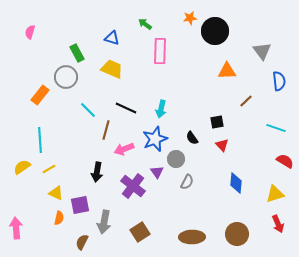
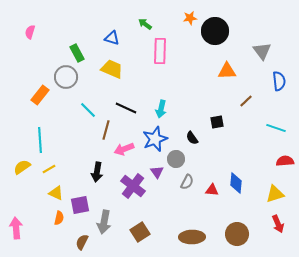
red triangle at (222, 145): moved 10 px left, 45 px down; rotated 40 degrees counterclockwise
red semicircle at (285, 161): rotated 36 degrees counterclockwise
